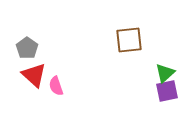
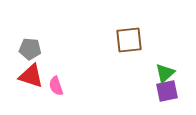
gray pentagon: moved 3 px right, 1 px down; rotated 30 degrees counterclockwise
red triangle: moved 3 px left, 1 px down; rotated 24 degrees counterclockwise
